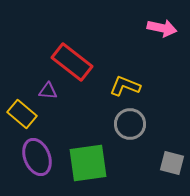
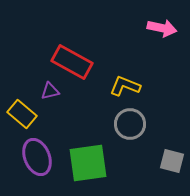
red rectangle: rotated 9 degrees counterclockwise
purple triangle: moved 2 px right; rotated 18 degrees counterclockwise
gray square: moved 2 px up
